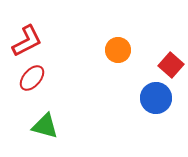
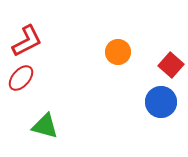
orange circle: moved 2 px down
red ellipse: moved 11 px left
blue circle: moved 5 px right, 4 px down
